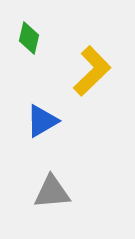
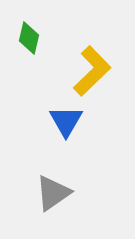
blue triangle: moved 24 px right; rotated 30 degrees counterclockwise
gray triangle: moved 1 px right, 1 px down; rotated 30 degrees counterclockwise
